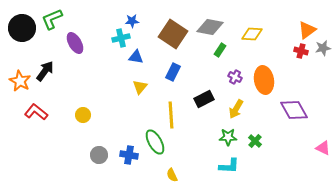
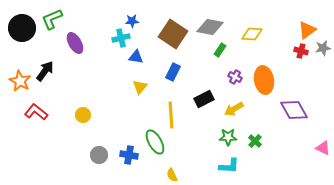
yellow arrow: moved 2 px left; rotated 30 degrees clockwise
